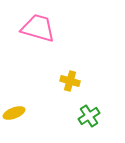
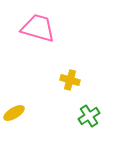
yellow cross: moved 1 px up
yellow ellipse: rotated 10 degrees counterclockwise
